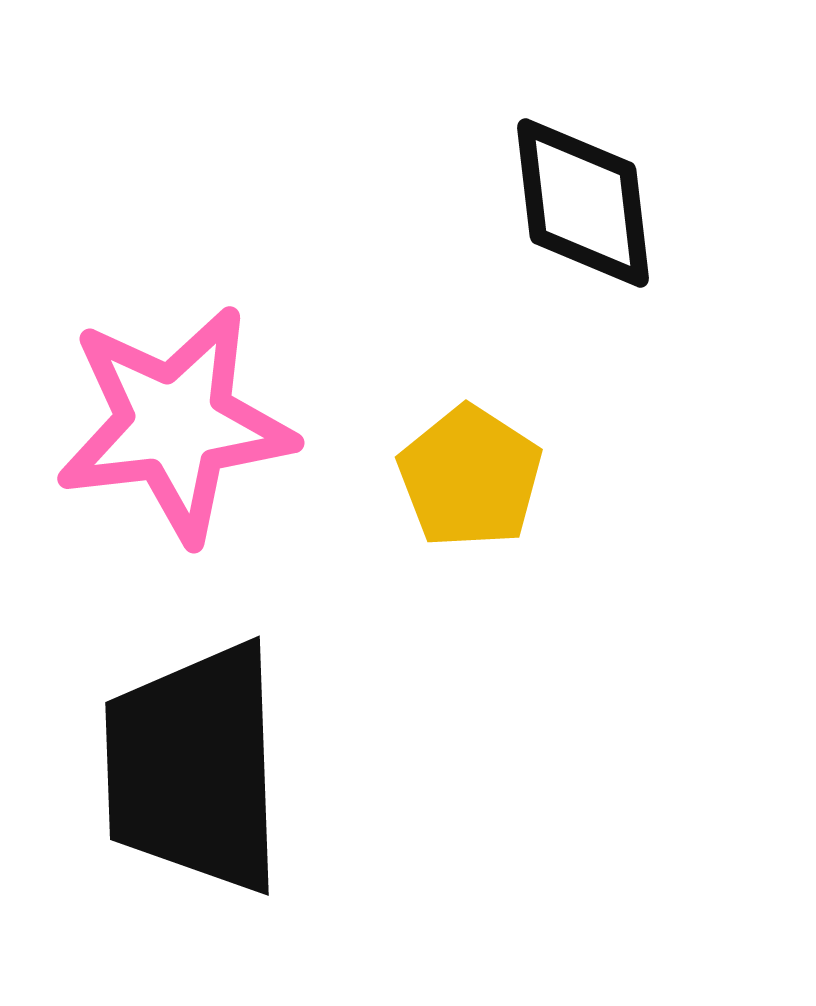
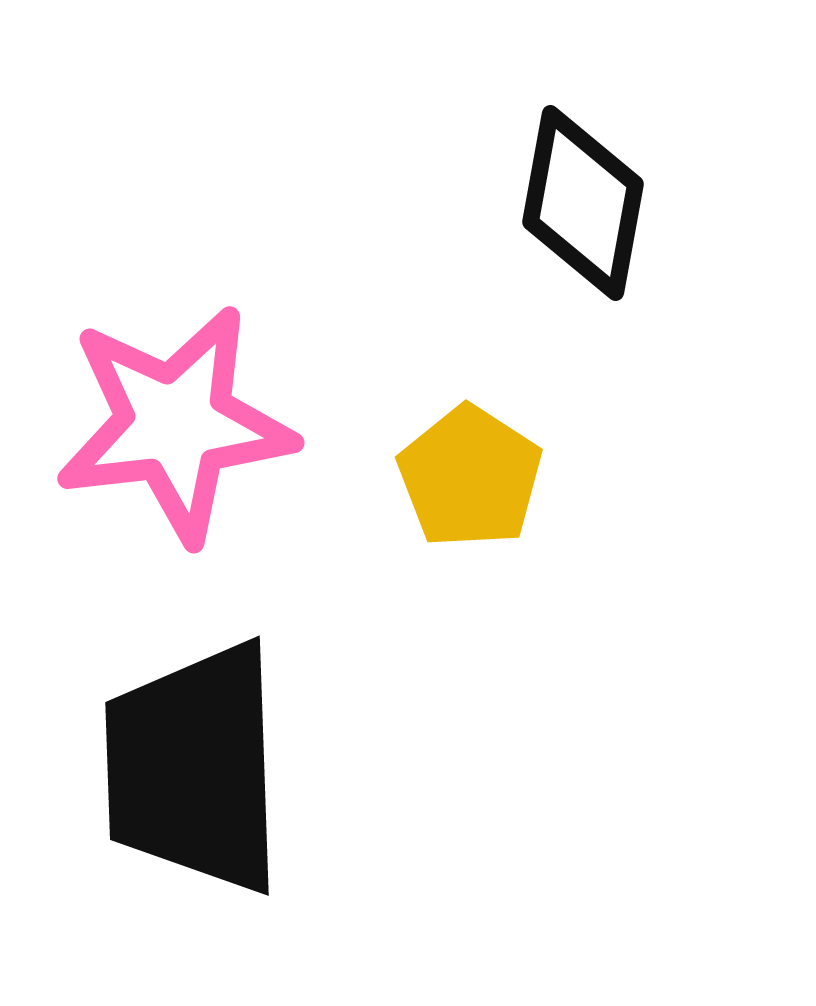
black diamond: rotated 17 degrees clockwise
